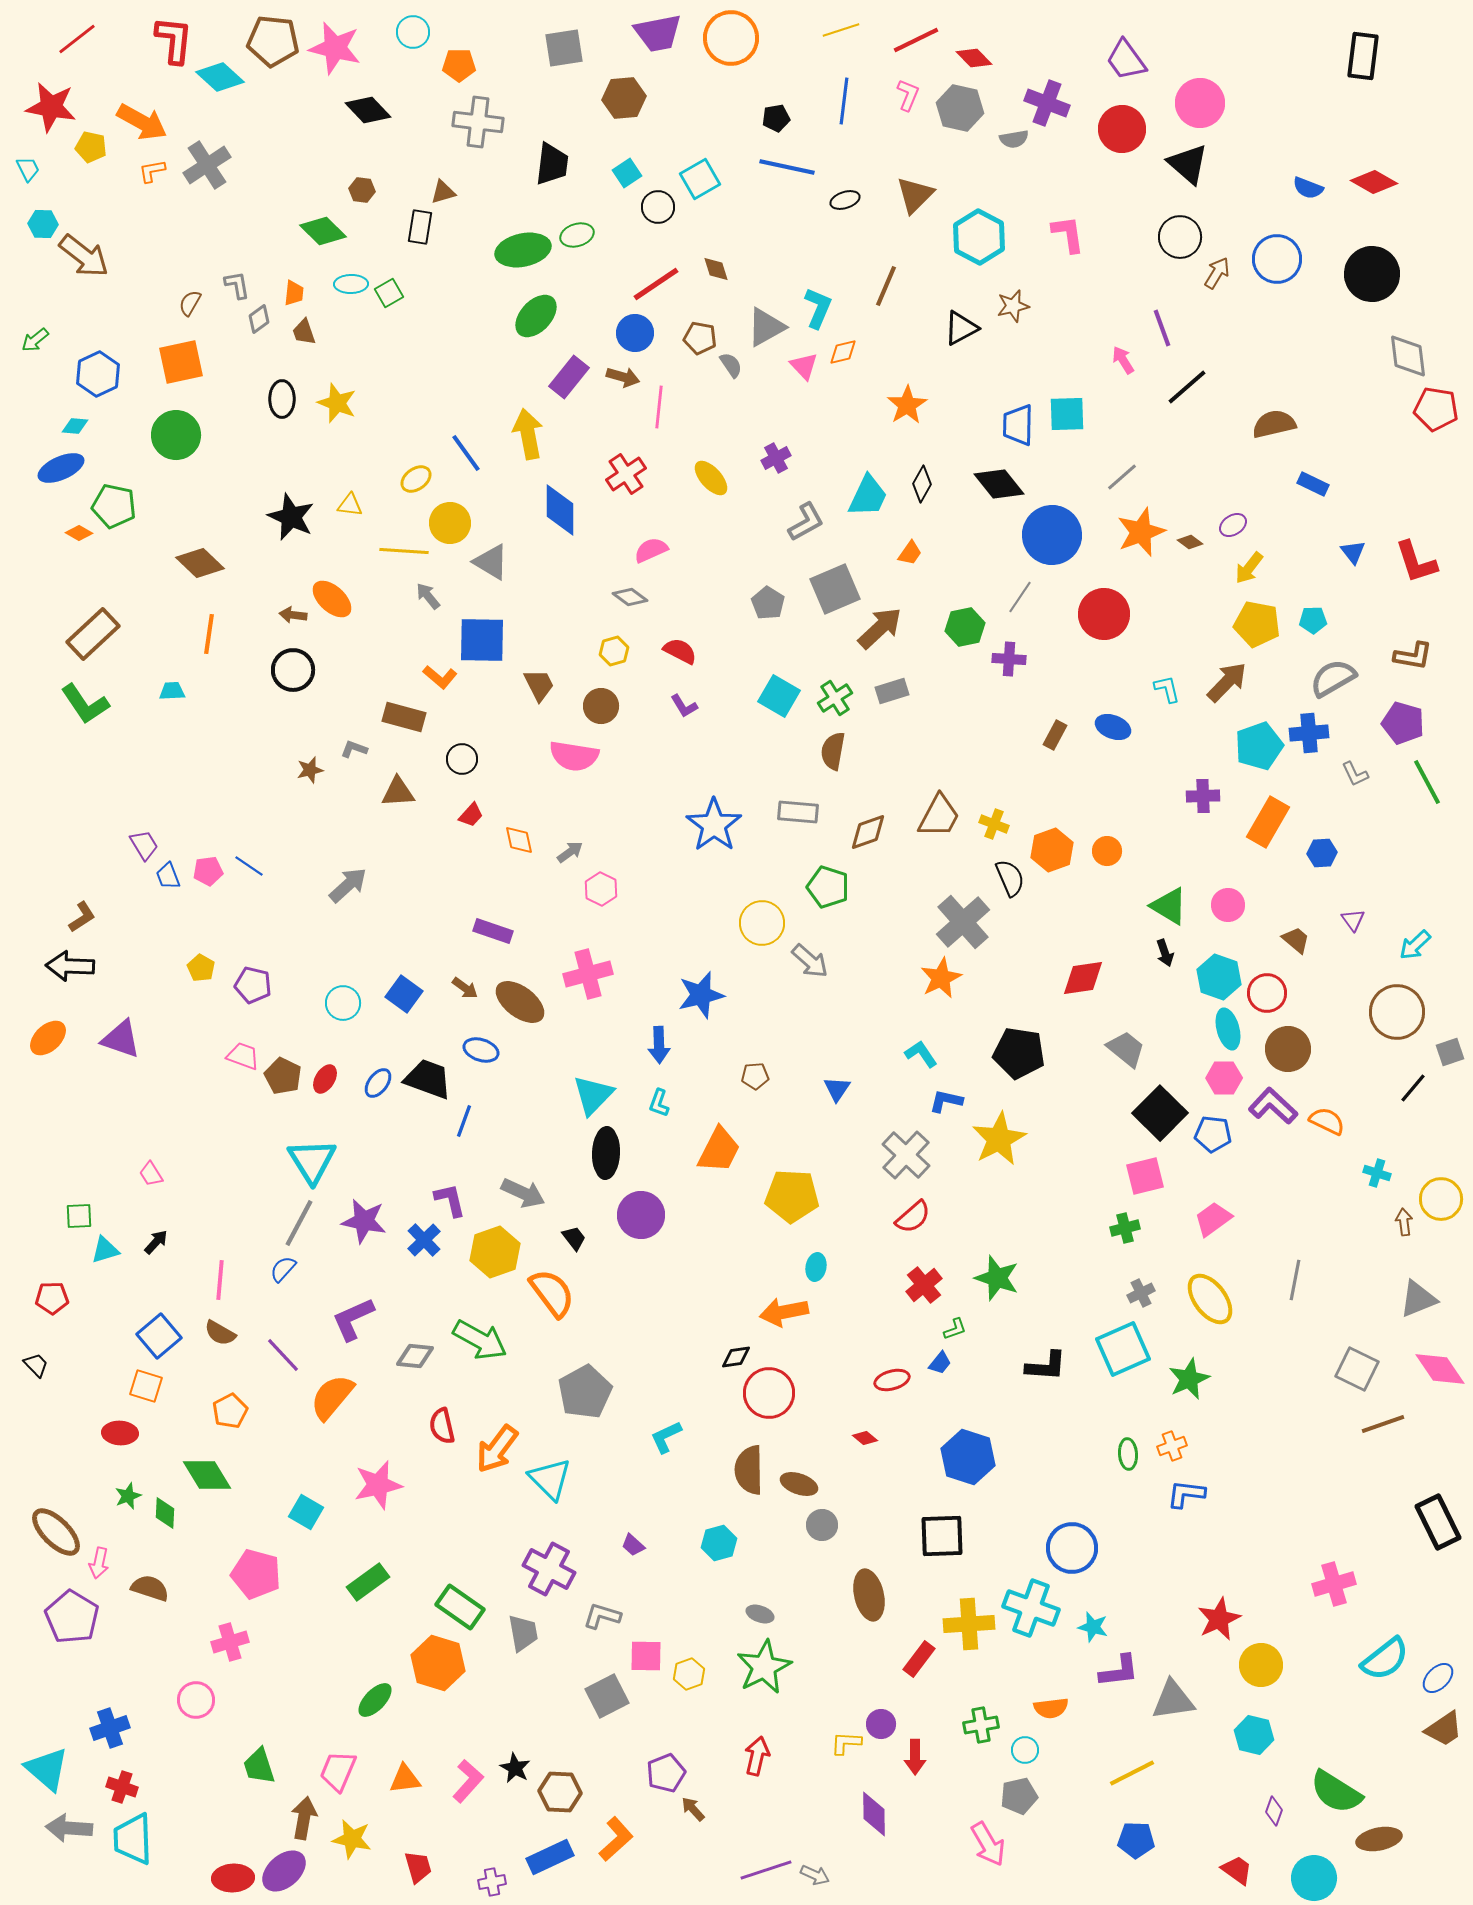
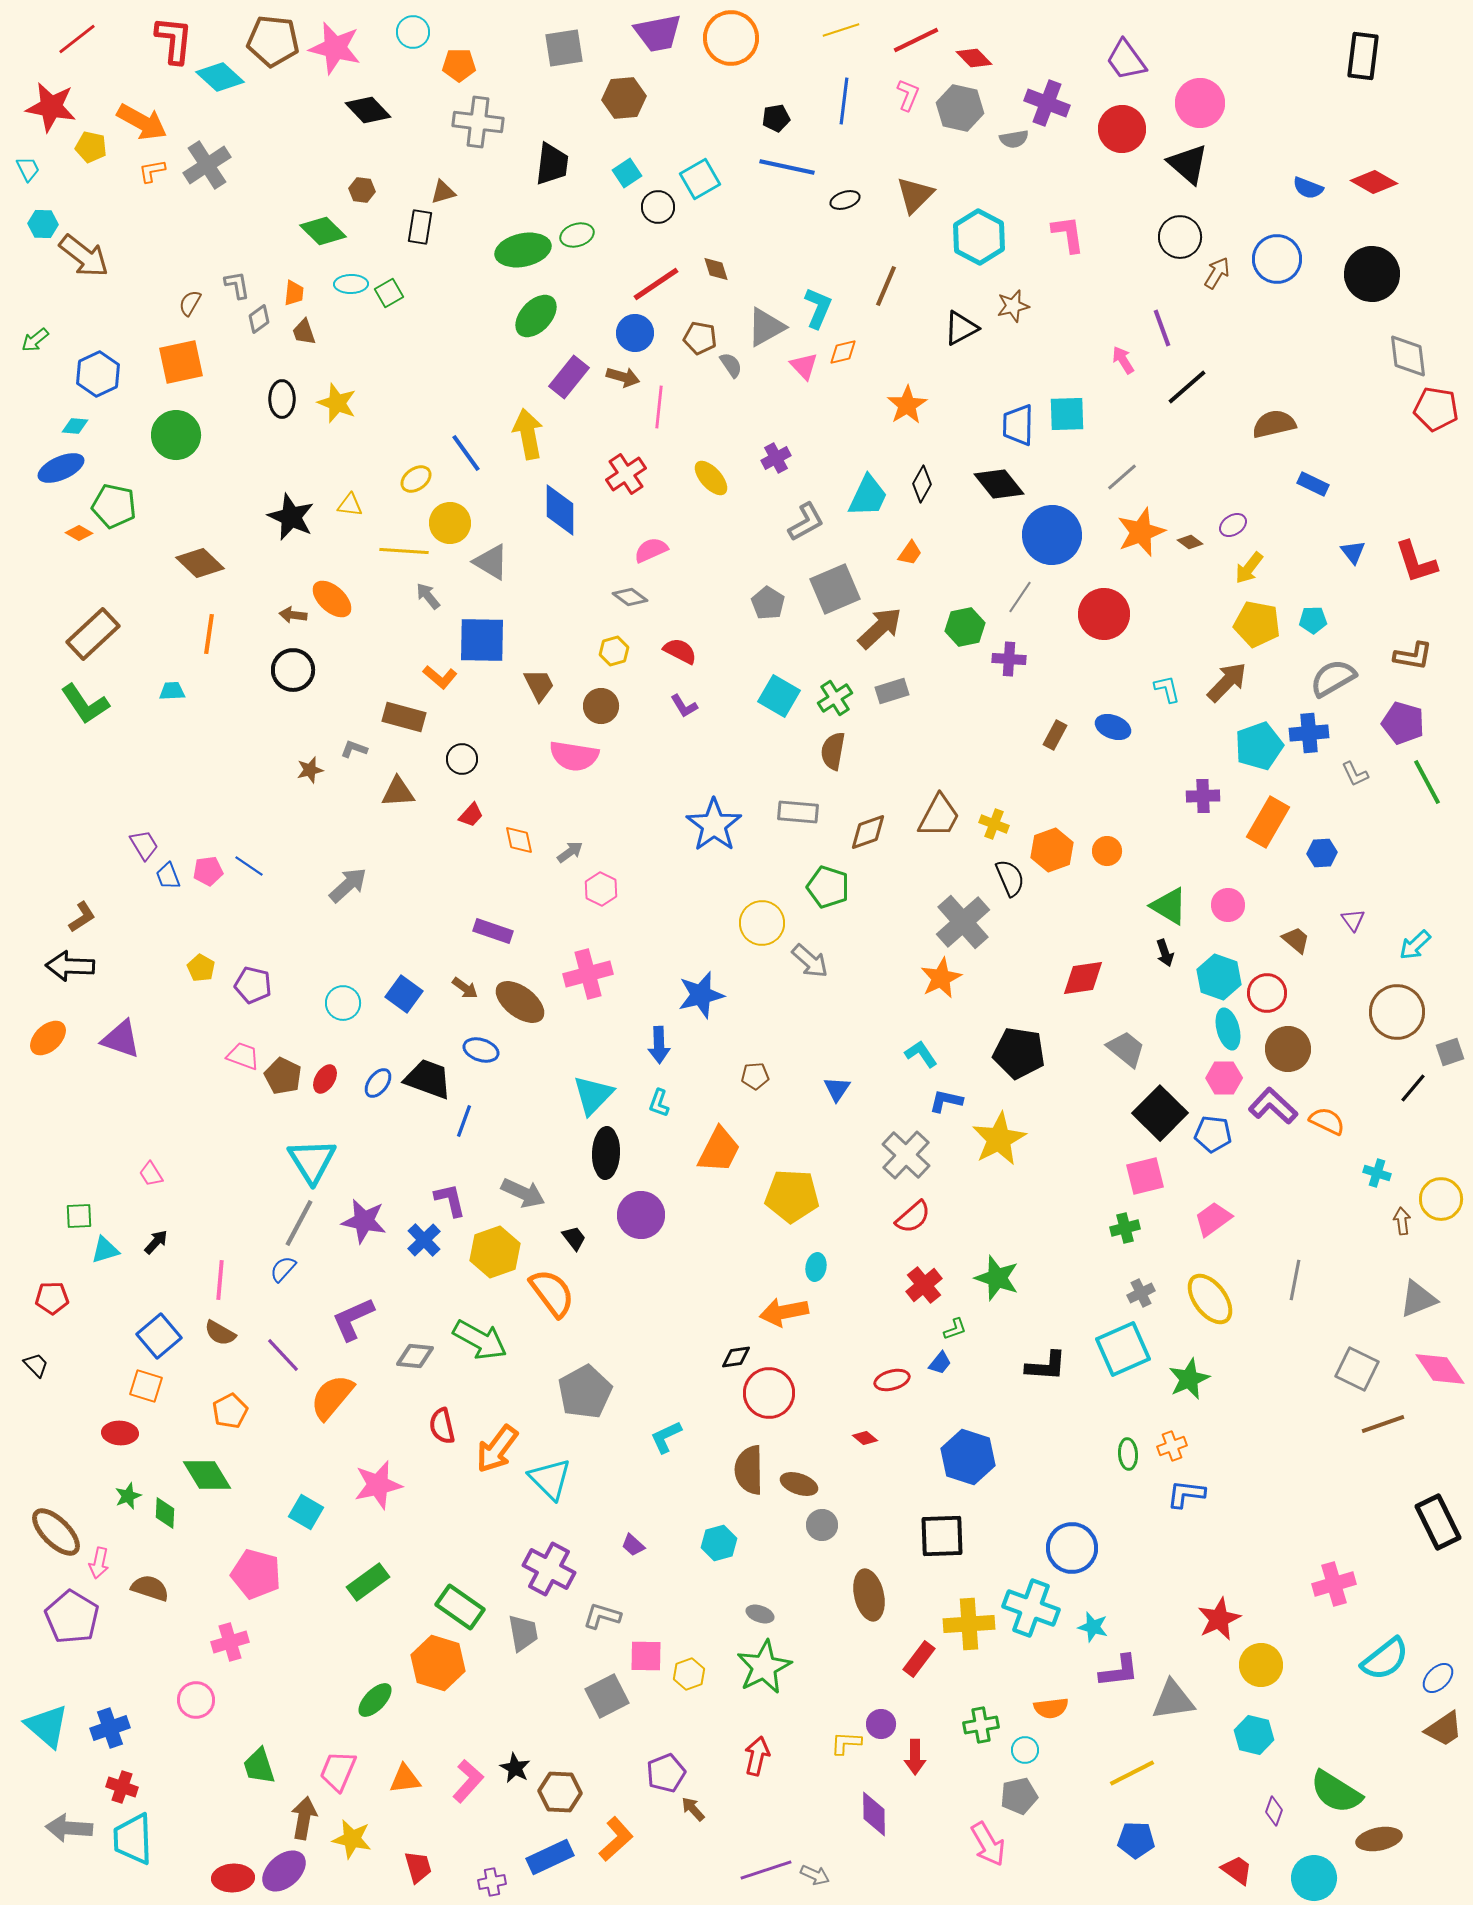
brown arrow at (1404, 1222): moved 2 px left, 1 px up
cyan triangle at (47, 1769): moved 43 px up
